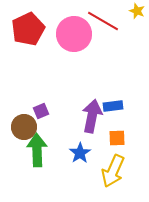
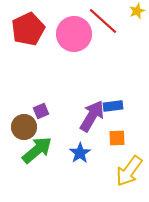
yellow star: rotated 28 degrees clockwise
red line: rotated 12 degrees clockwise
purple arrow: rotated 20 degrees clockwise
green arrow: rotated 52 degrees clockwise
yellow arrow: moved 16 px right; rotated 12 degrees clockwise
